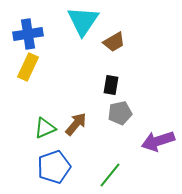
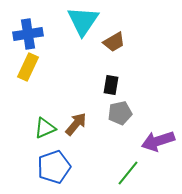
green line: moved 18 px right, 2 px up
